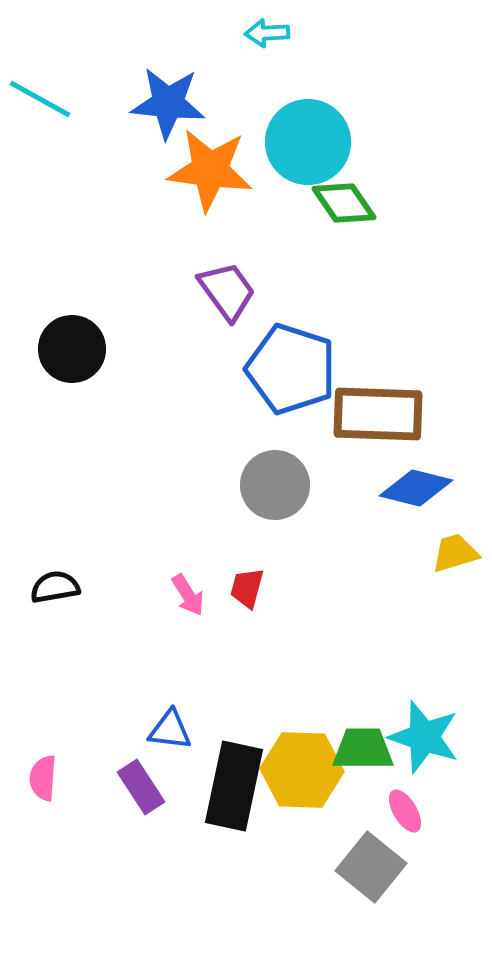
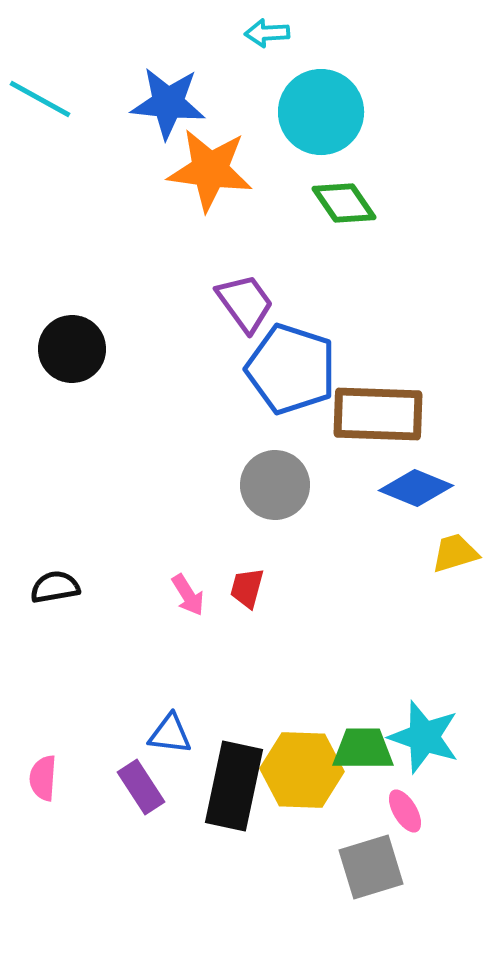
cyan circle: moved 13 px right, 30 px up
purple trapezoid: moved 18 px right, 12 px down
blue diamond: rotated 8 degrees clockwise
blue triangle: moved 4 px down
gray square: rotated 34 degrees clockwise
